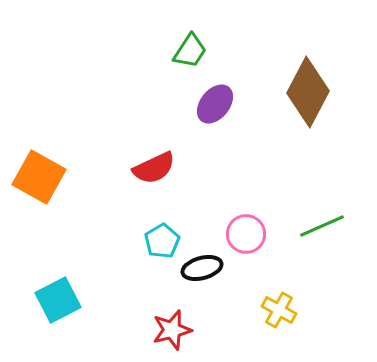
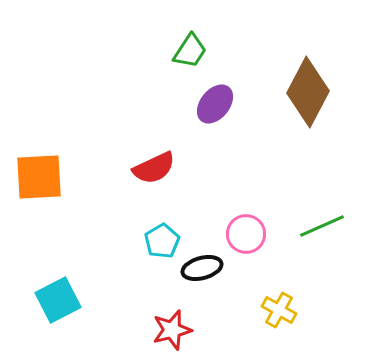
orange square: rotated 32 degrees counterclockwise
